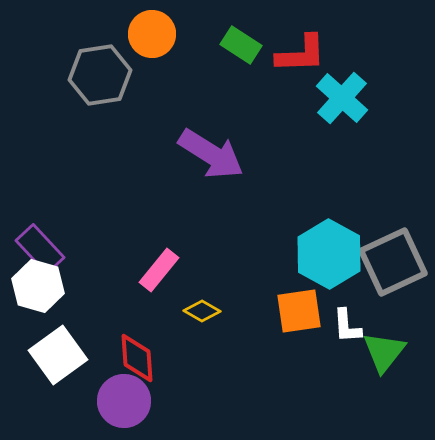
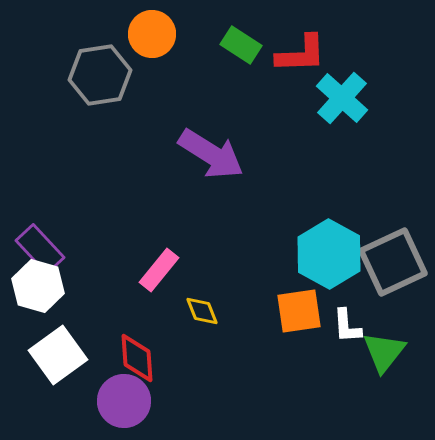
yellow diamond: rotated 39 degrees clockwise
